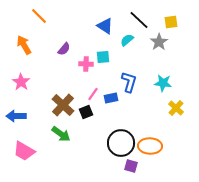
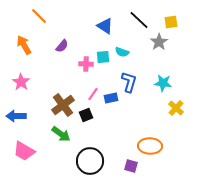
cyan semicircle: moved 5 px left, 12 px down; rotated 120 degrees counterclockwise
purple semicircle: moved 2 px left, 3 px up
brown cross: rotated 10 degrees clockwise
black square: moved 3 px down
black circle: moved 31 px left, 18 px down
